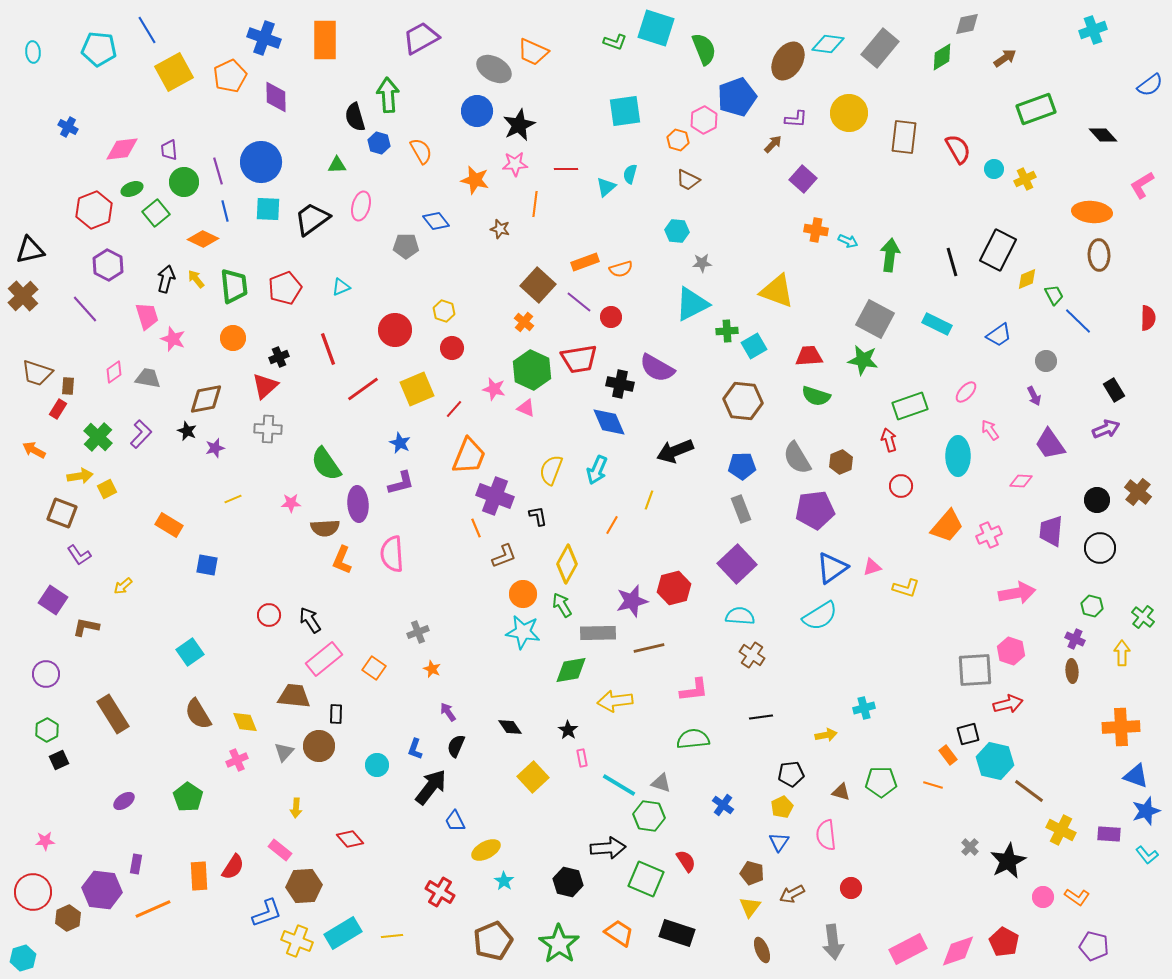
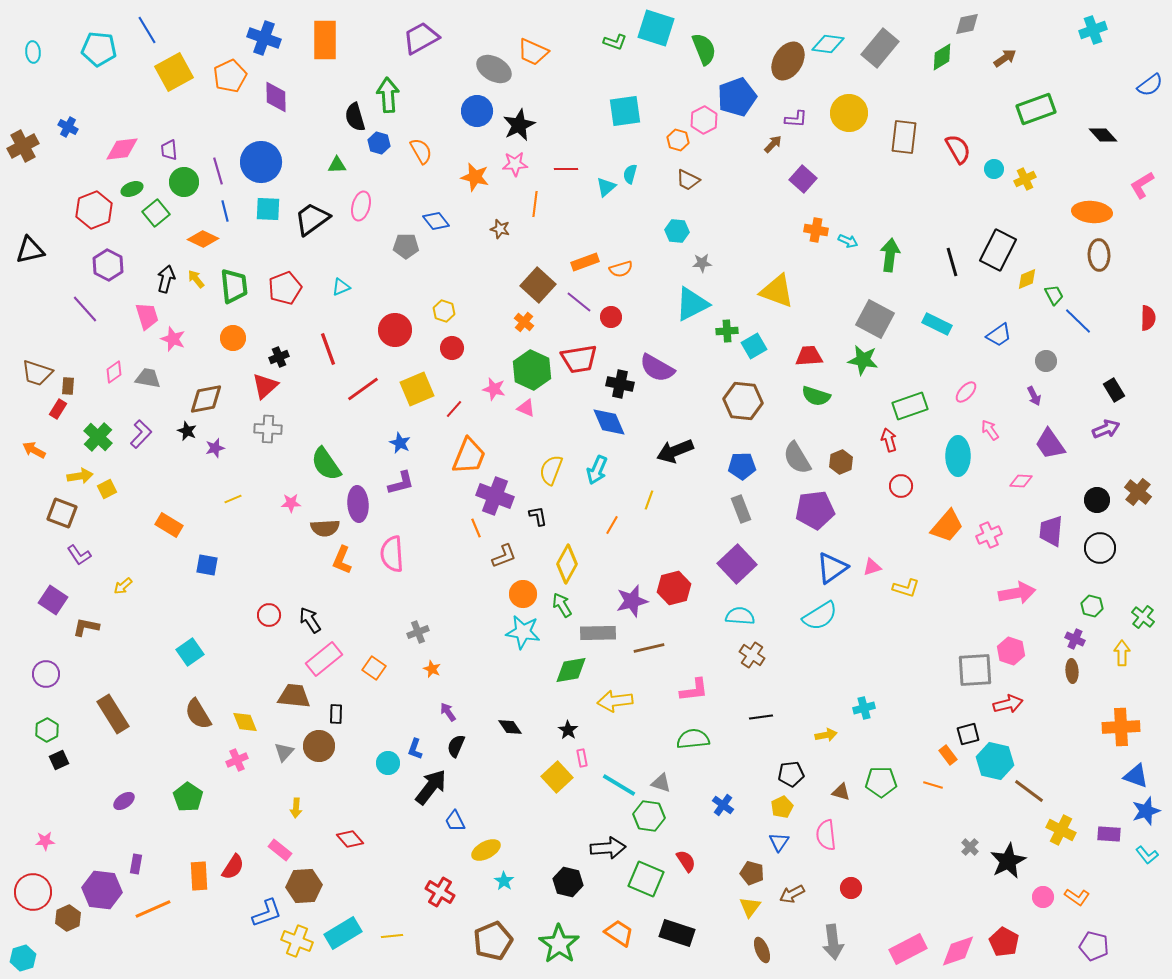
orange star at (475, 180): moved 3 px up
brown cross at (23, 296): moved 150 px up; rotated 16 degrees clockwise
cyan circle at (377, 765): moved 11 px right, 2 px up
yellow square at (533, 777): moved 24 px right
